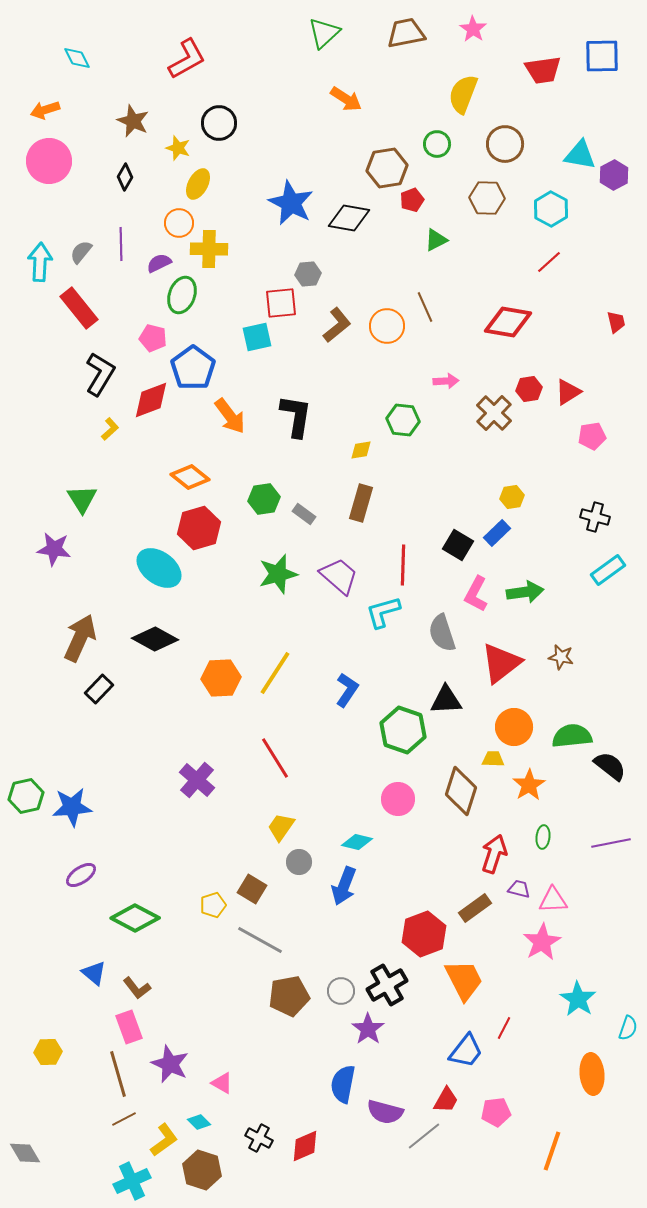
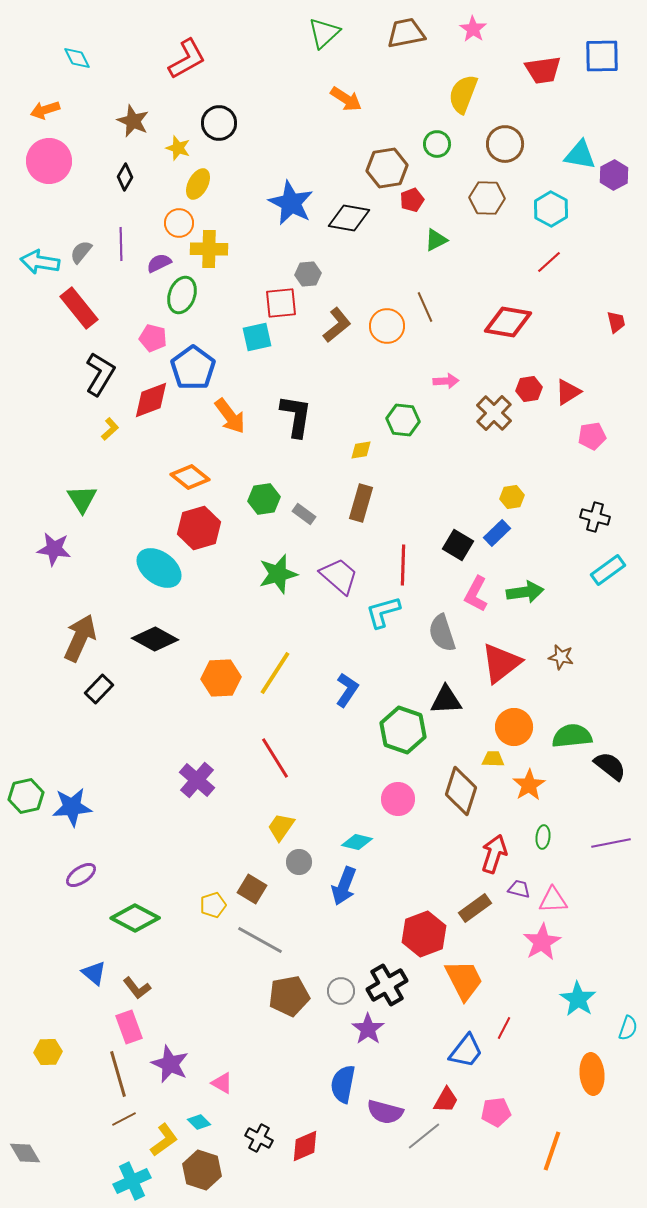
cyan arrow at (40, 262): rotated 84 degrees counterclockwise
